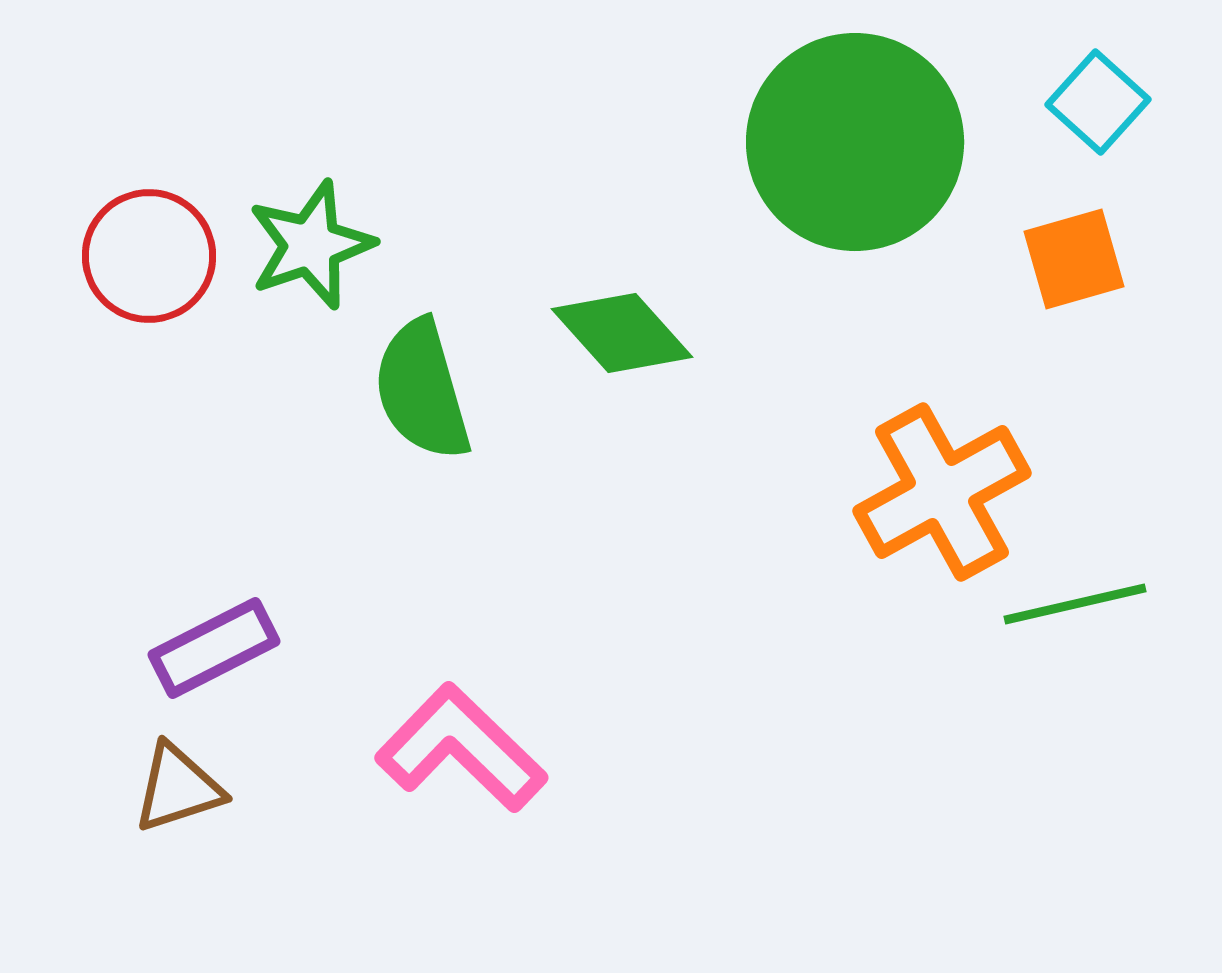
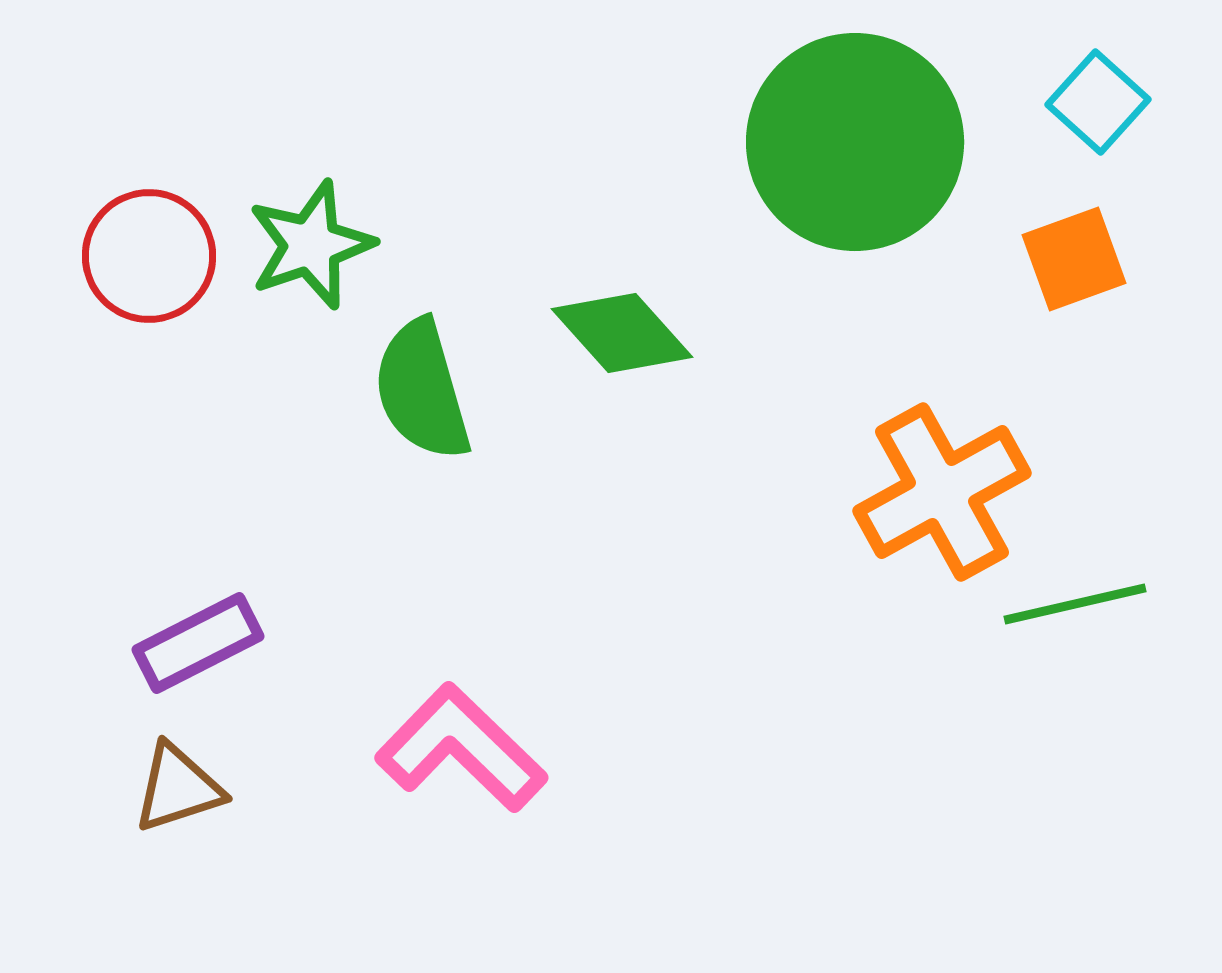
orange square: rotated 4 degrees counterclockwise
purple rectangle: moved 16 px left, 5 px up
